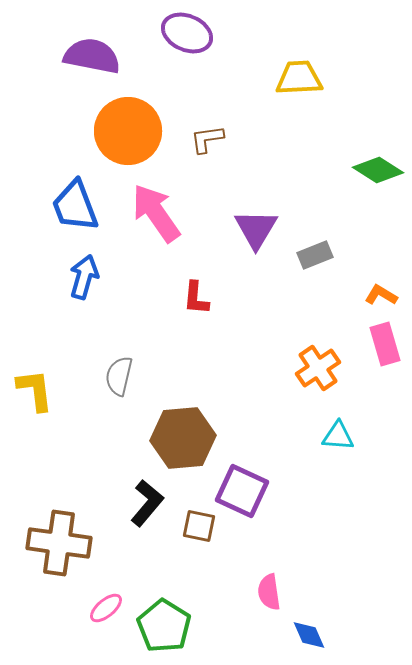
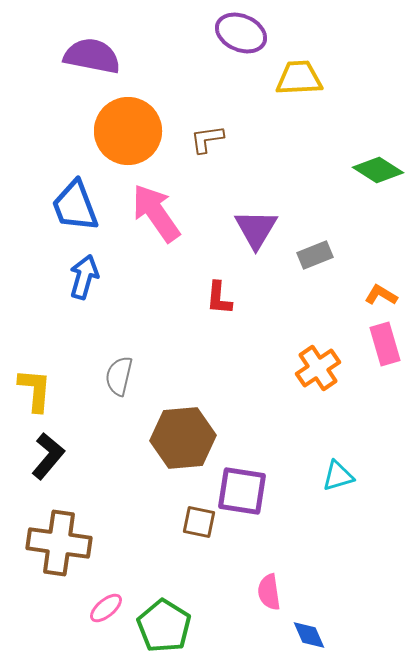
purple ellipse: moved 54 px right
red L-shape: moved 23 px right
yellow L-shape: rotated 12 degrees clockwise
cyan triangle: moved 40 px down; rotated 20 degrees counterclockwise
purple square: rotated 16 degrees counterclockwise
black L-shape: moved 99 px left, 47 px up
brown square: moved 4 px up
